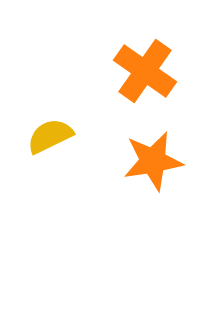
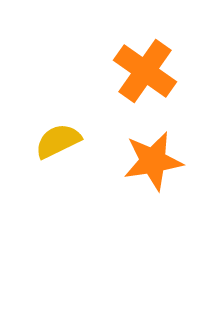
yellow semicircle: moved 8 px right, 5 px down
